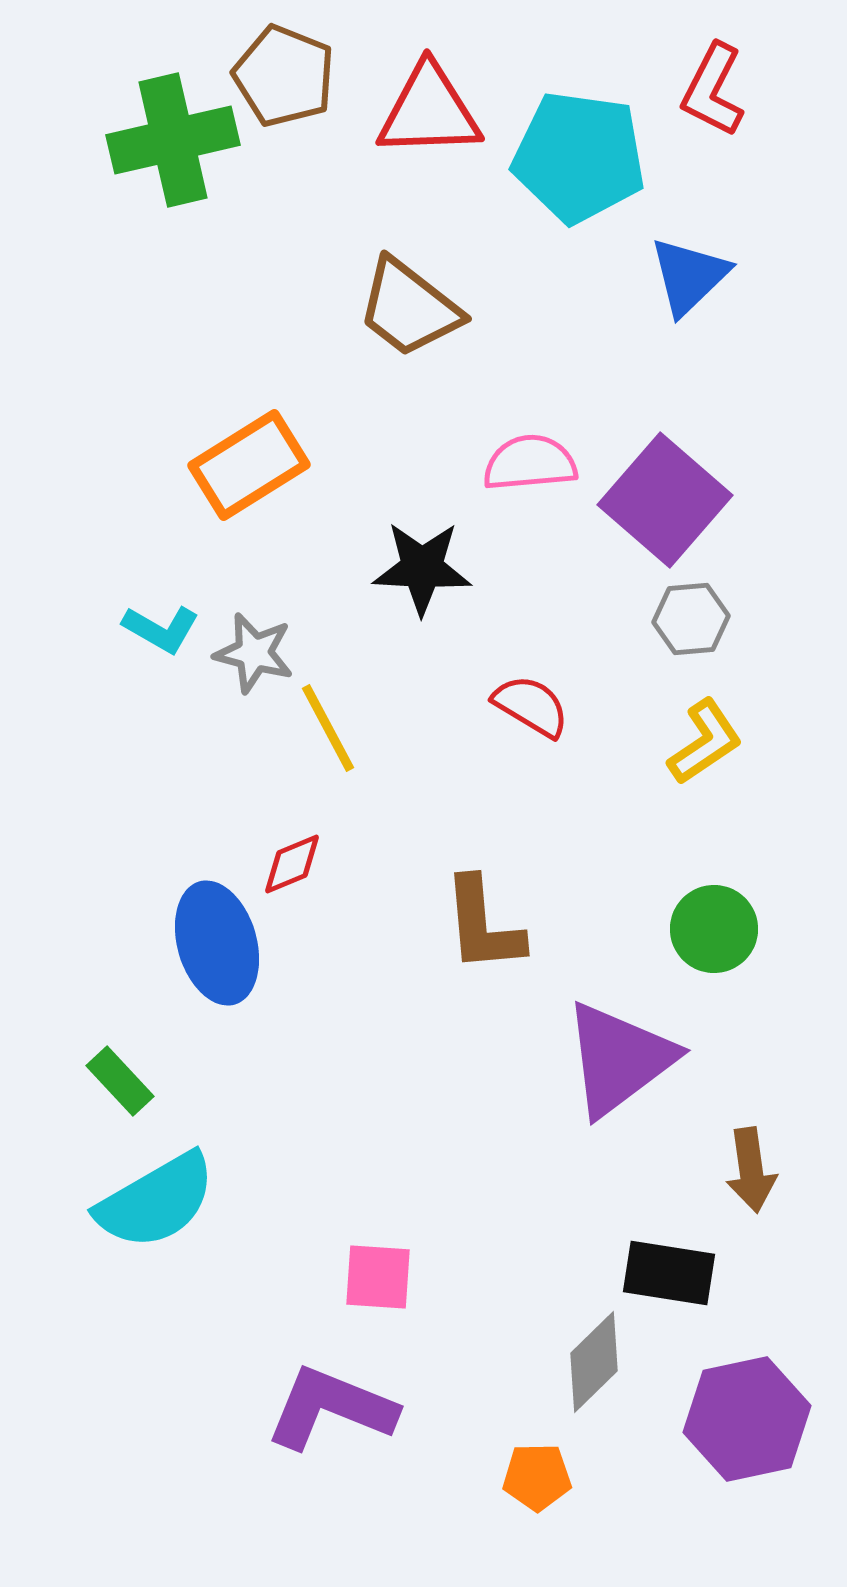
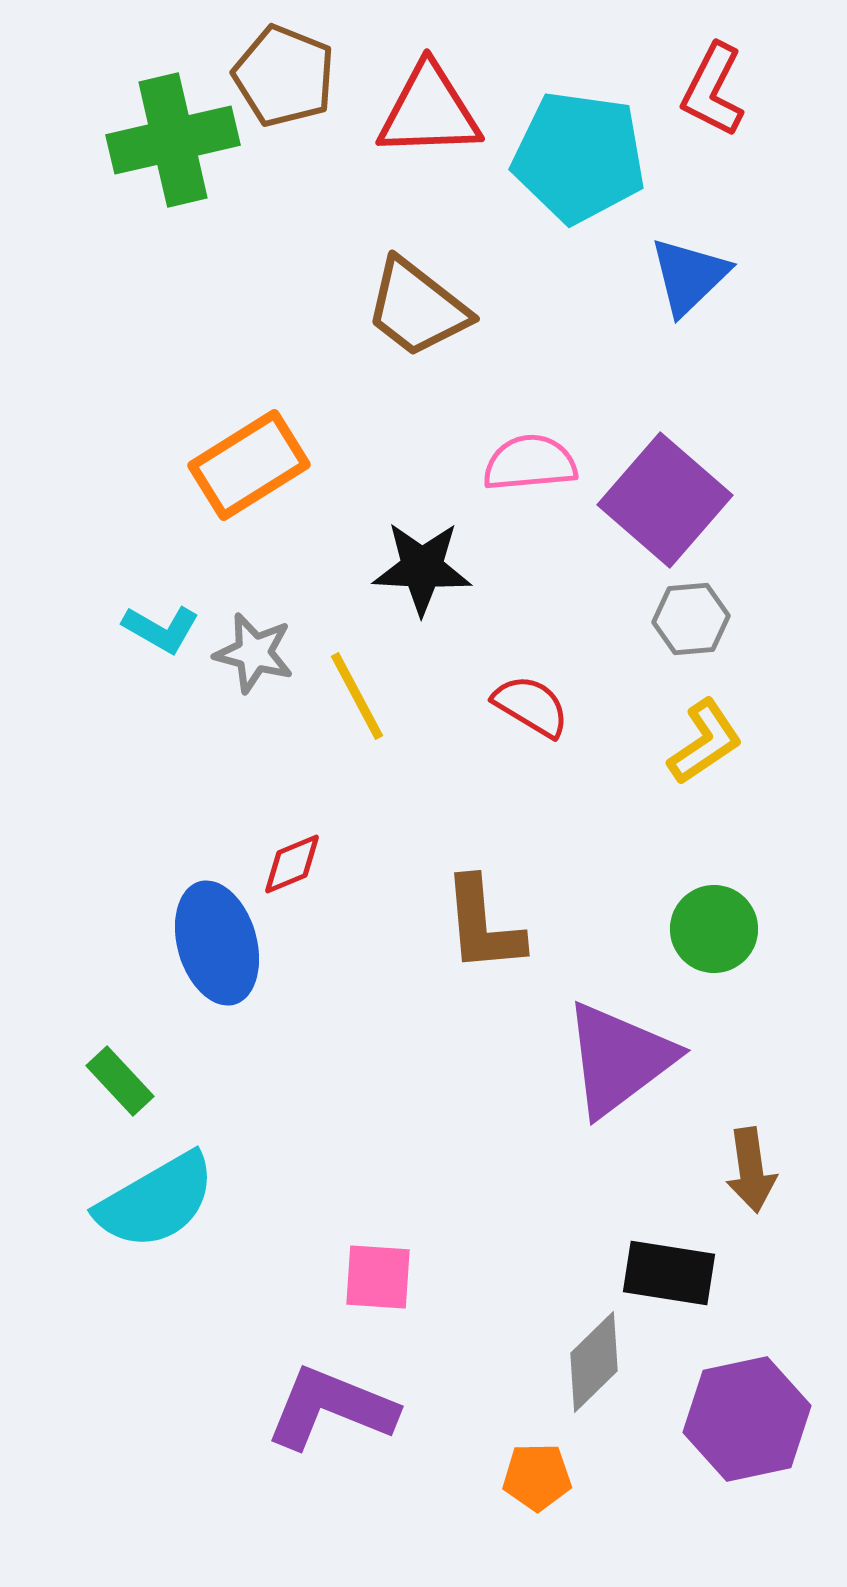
brown trapezoid: moved 8 px right
yellow line: moved 29 px right, 32 px up
